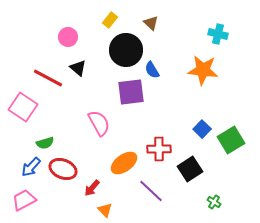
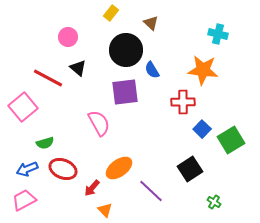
yellow rectangle: moved 1 px right, 7 px up
purple square: moved 6 px left
pink square: rotated 16 degrees clockwise
red cross: moved 24 px right, 47 px up
orange ellipse: moved 5 px left, 5 px down
blue arrow: moved 4 px left, 2 px down; rotated 25 degrees clockwise
